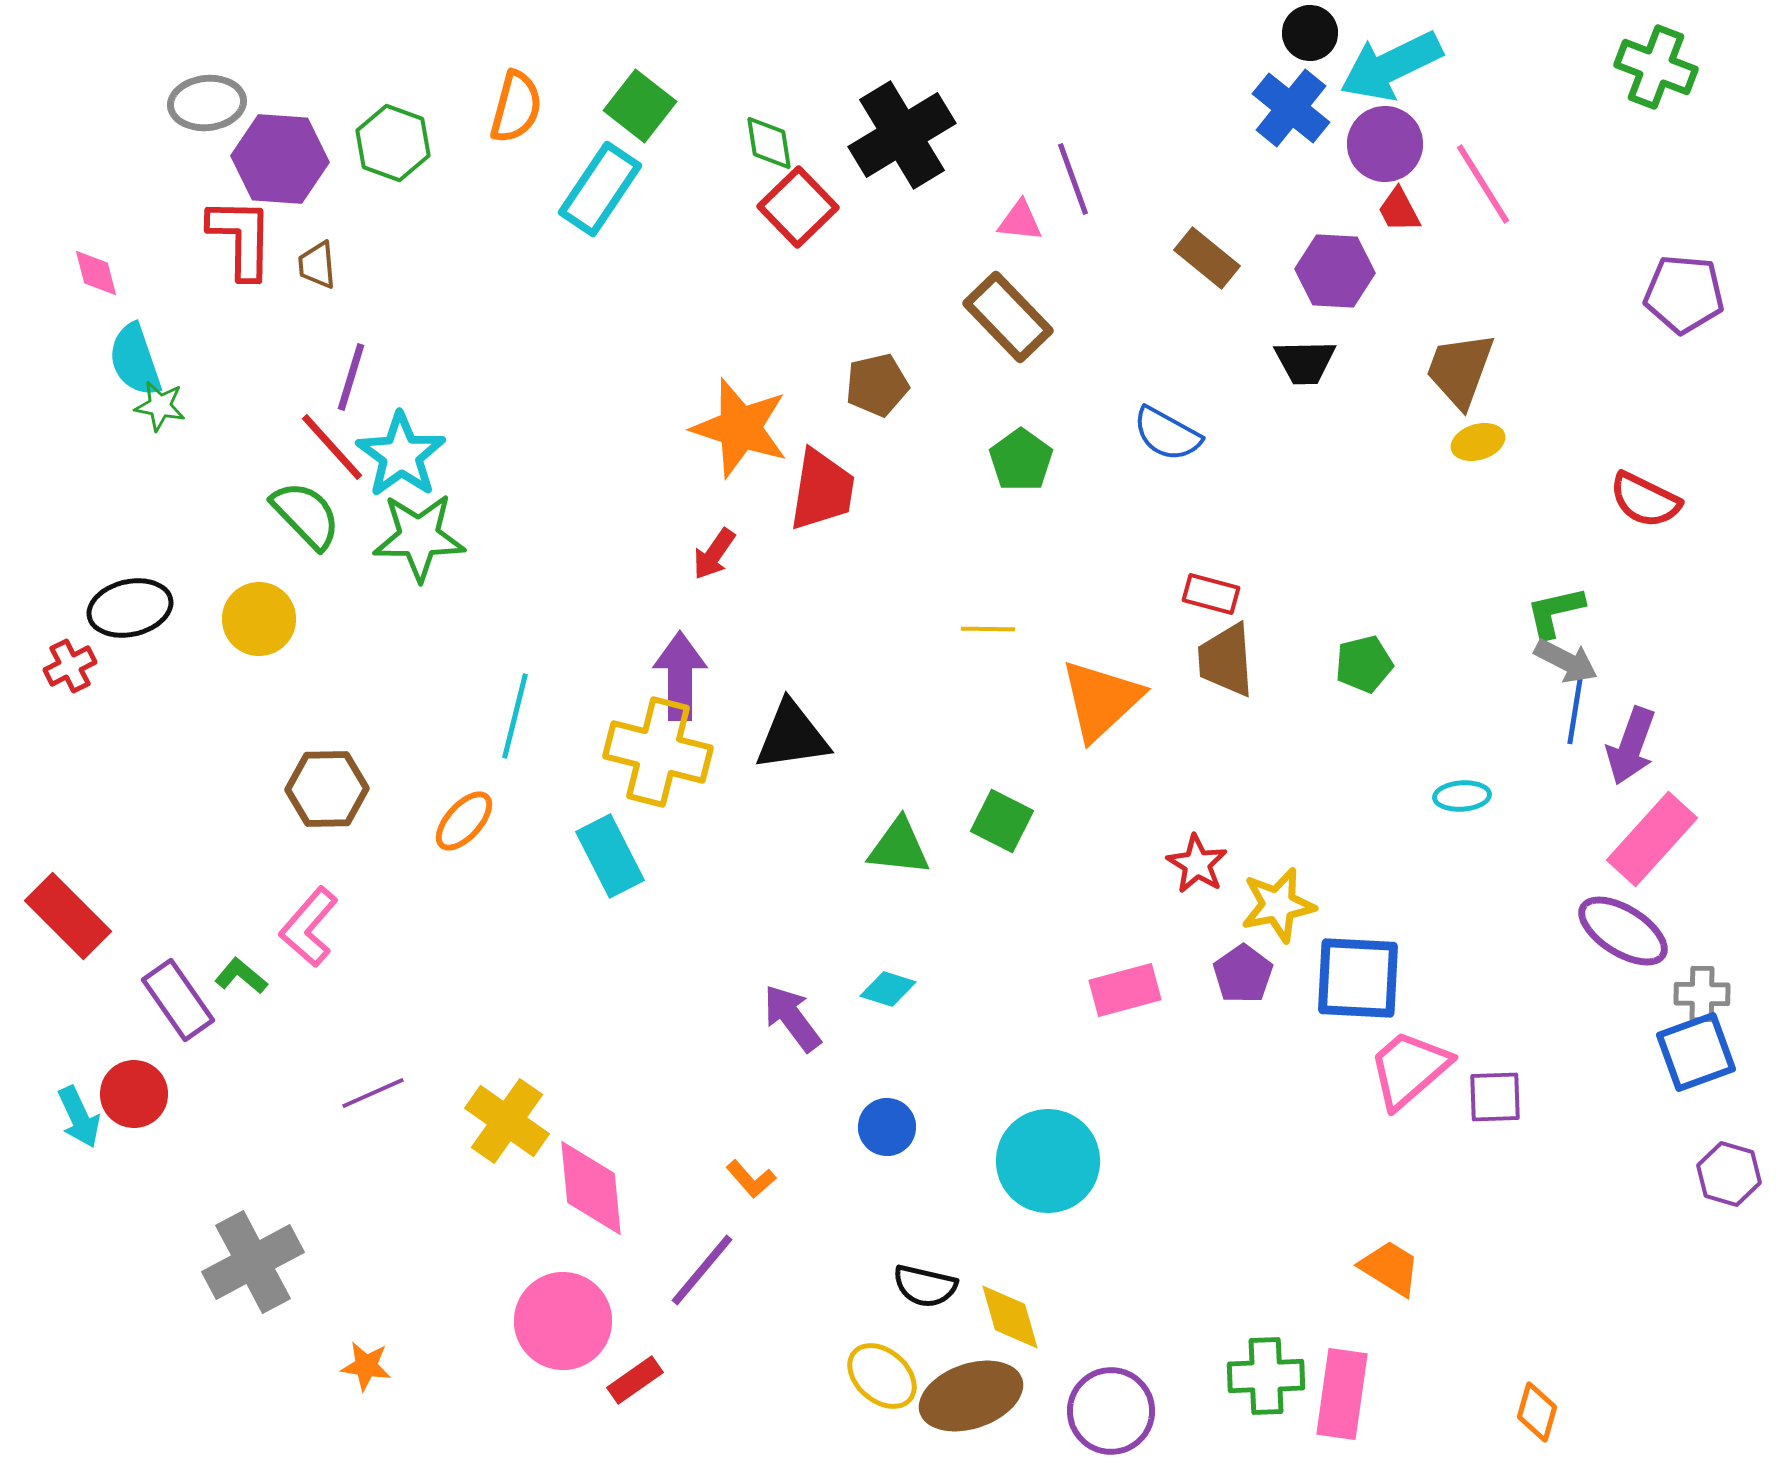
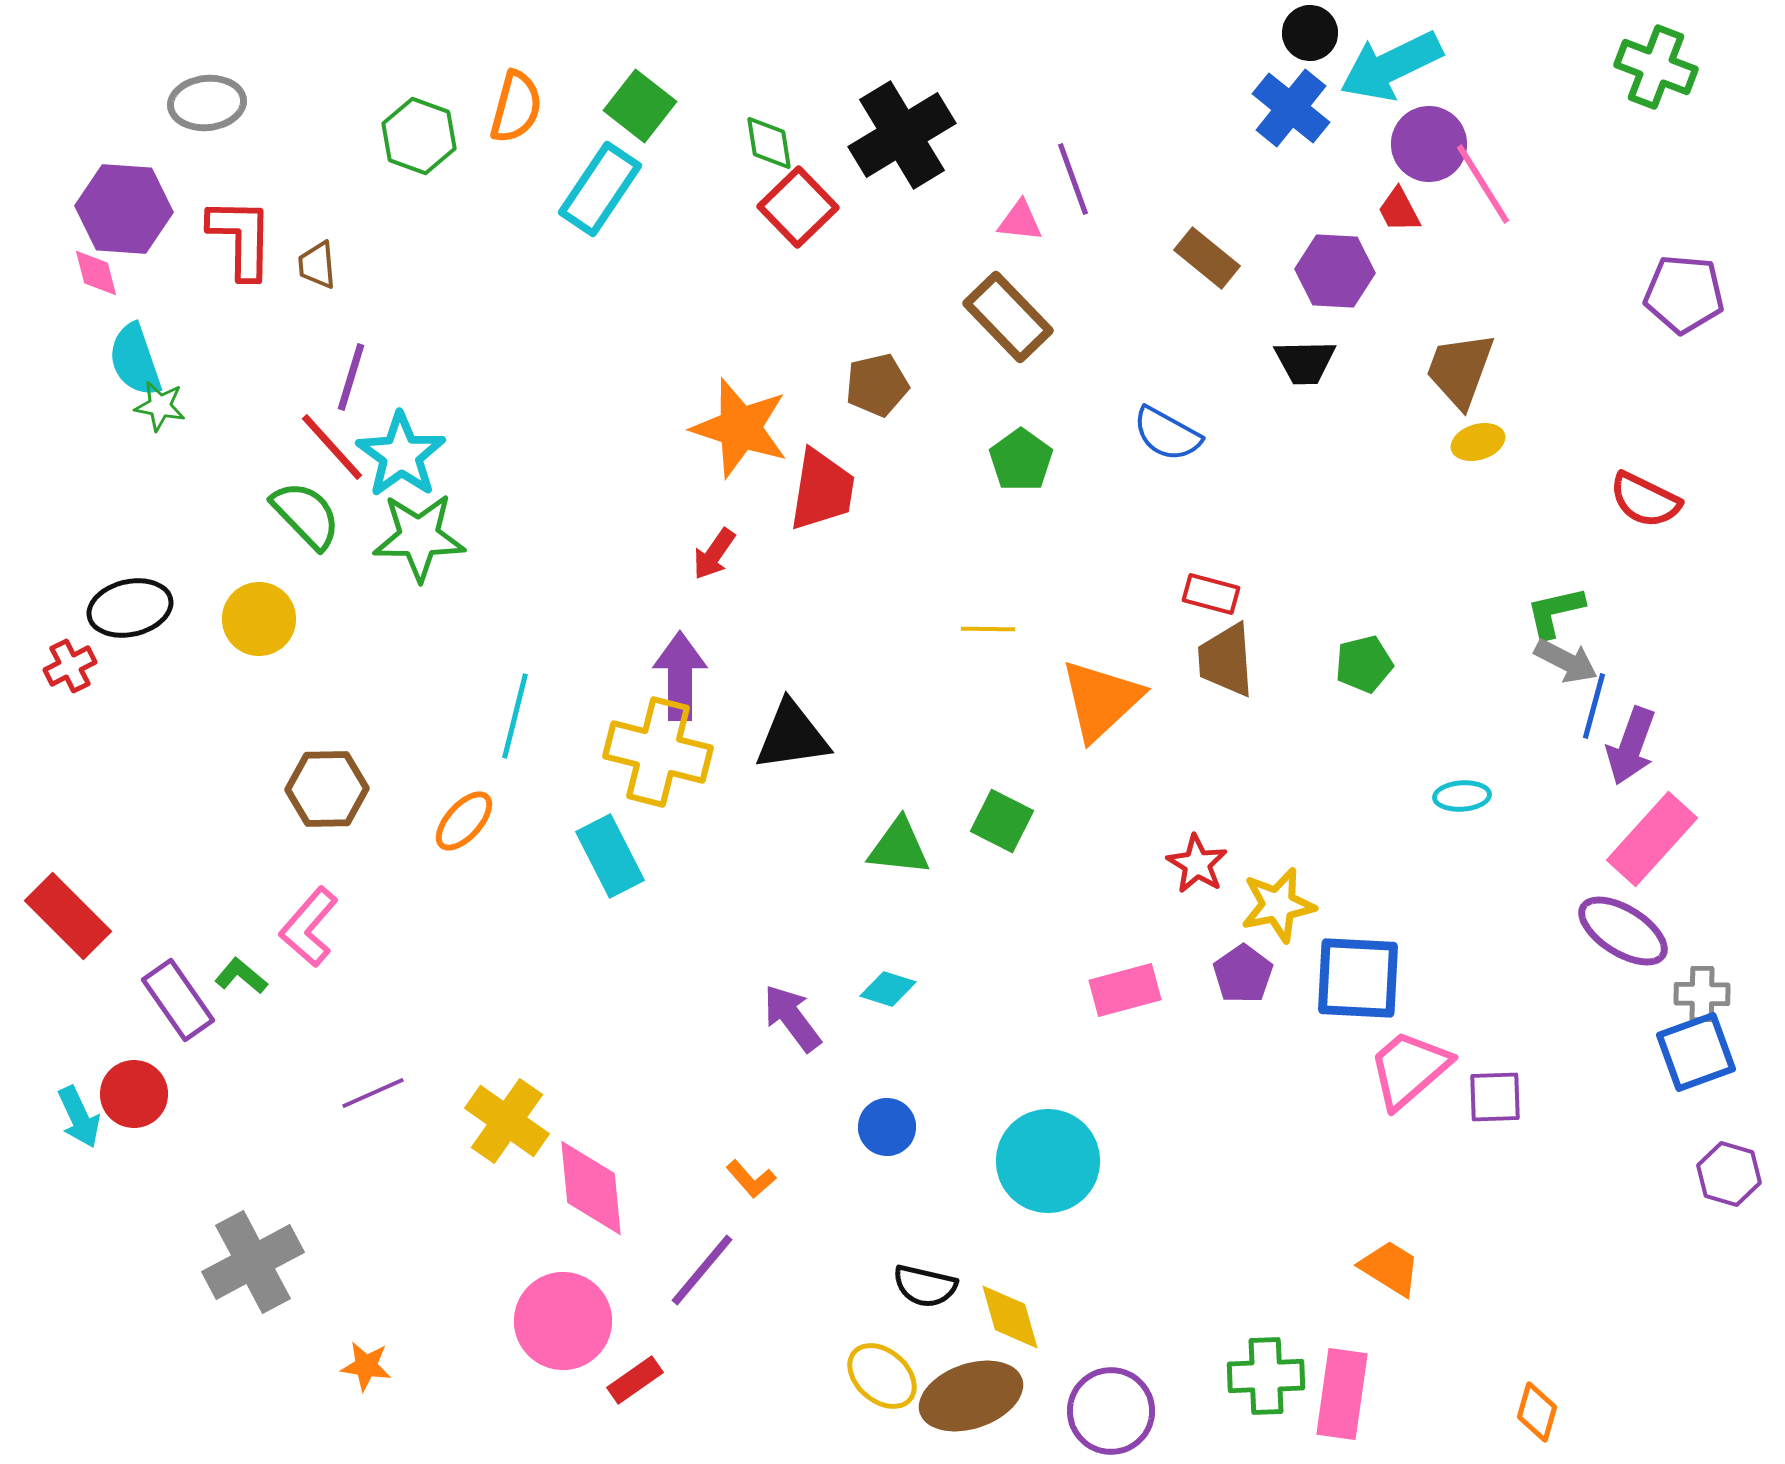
green hexagon at (393, 143): moved 26 px right, 7 px up
purple circle at (1385, 144): moved 44 px right
purple hexagon at (280, 159): moved 156 px left, 50 px down
blue line at (1575, 711): moved 19 px right, 5 px up; rotated 6 degrees clockwise
